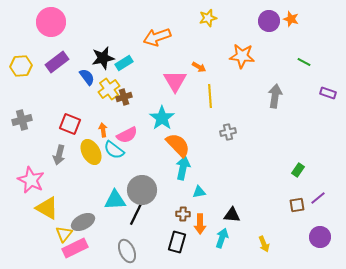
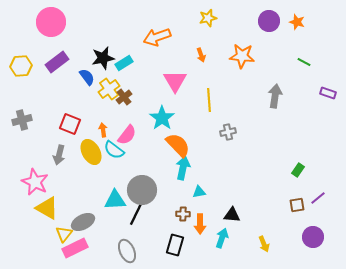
orange star at (291, 19): moved 6 px right, 3 px down
orange arrow at (199, 67): moved 2 px right, 12 px up; rotated 40 degrees clockwise
yellow line at (210, 96): moved 1 px left, 4 px down
brown cross at (124, 97): rotated 21 degrees counterclockwise
pink semicircle at (127, 135): rotated 25 degrees counterclockwise
pink star at (31, 180): moved 4 px right, 2 px down
purple circle at (320, 237): moved 7 px left
black rectangle at (177, 242): moved 2 px left, 3 px down
